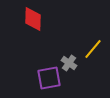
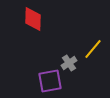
gray cross: rotated 21 degrees clockwise
purple square: moved 1 px right, 3 px down
